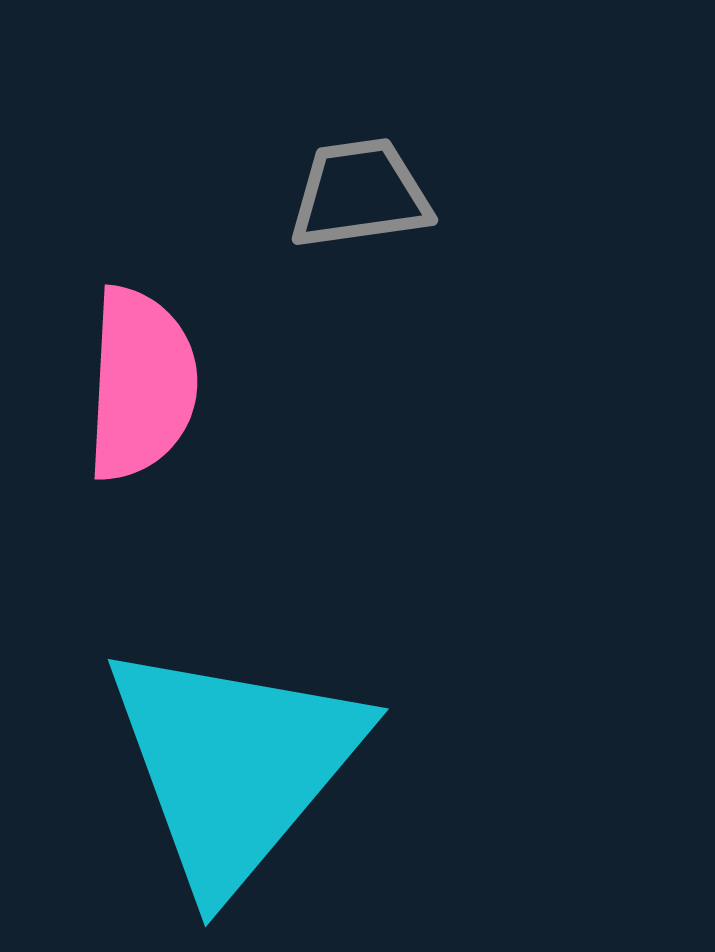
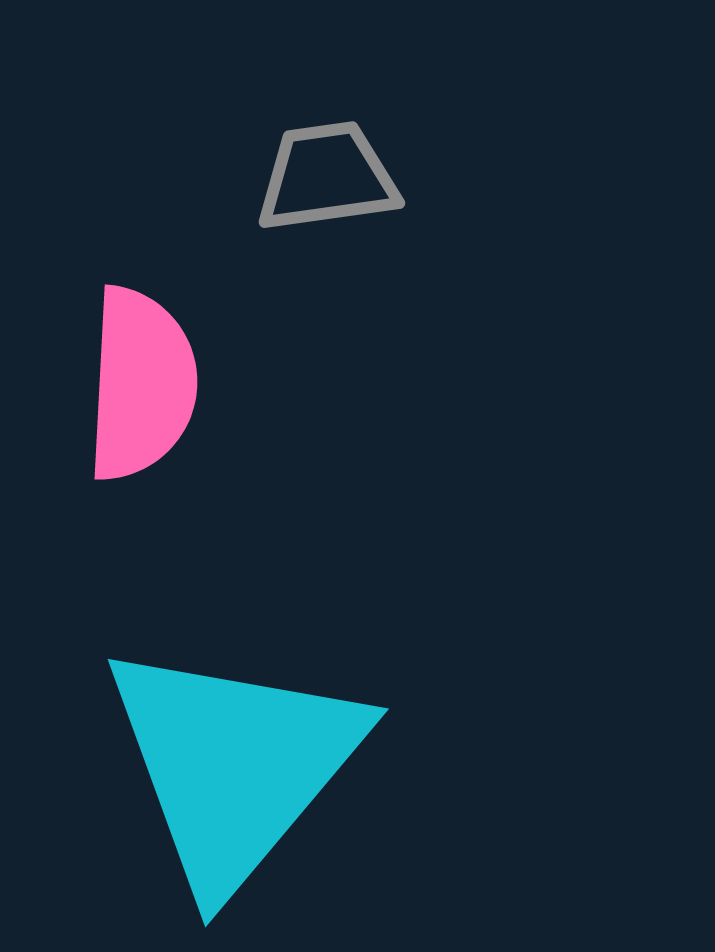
gray trapezoid: moved 33 px left, 17 px up
